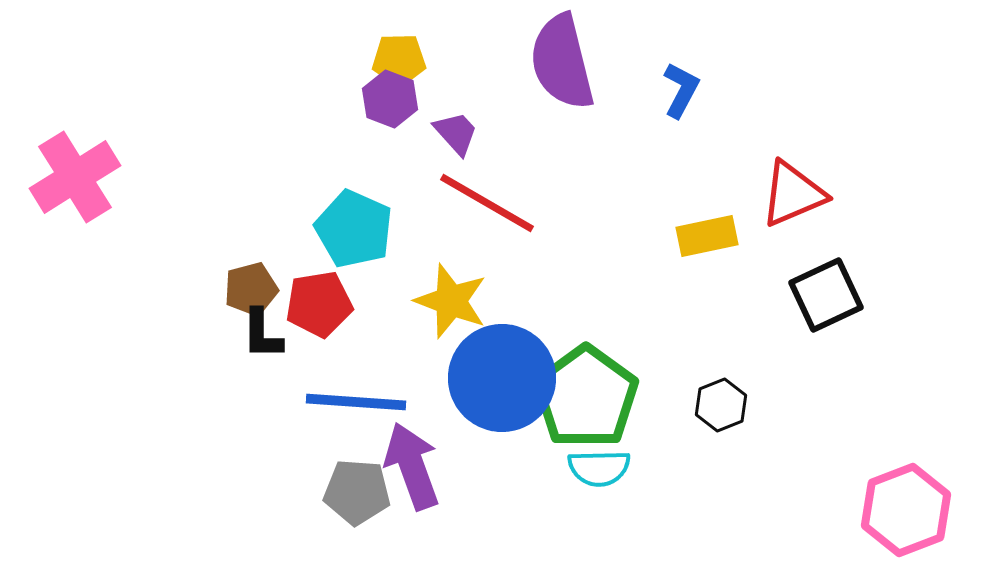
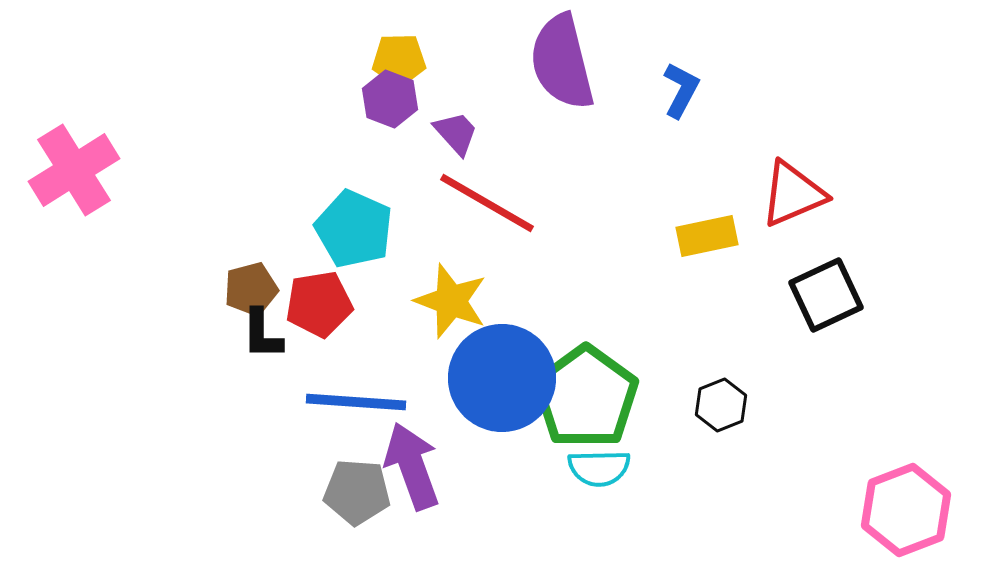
pink cross: moved 1 px left, 7 px up
